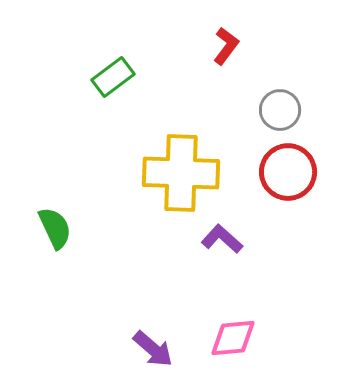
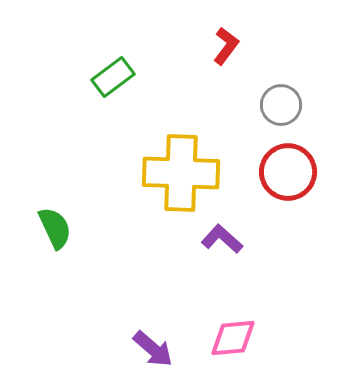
gray circle: moved 1 px right, 5 px up
